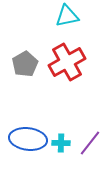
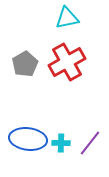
cyan triangle: moved 2 px down
